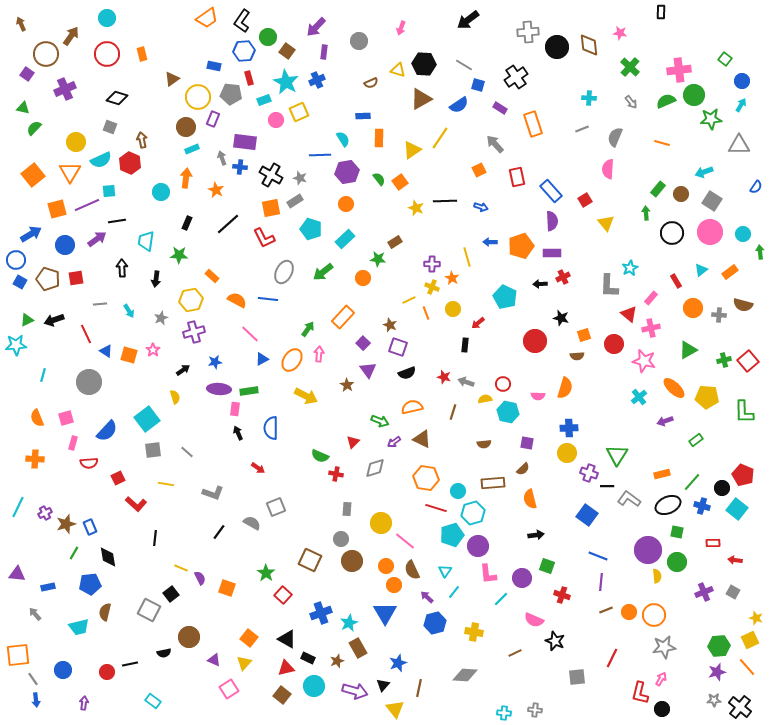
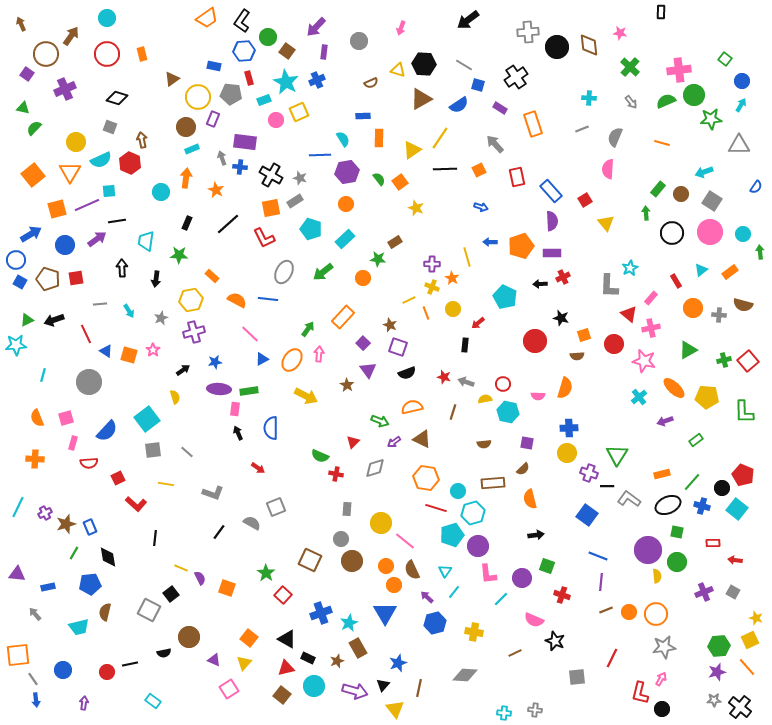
black line at (445, 201): moved 32 px up
orange circle at (654, 615): moved 2 px right, 1 px up
